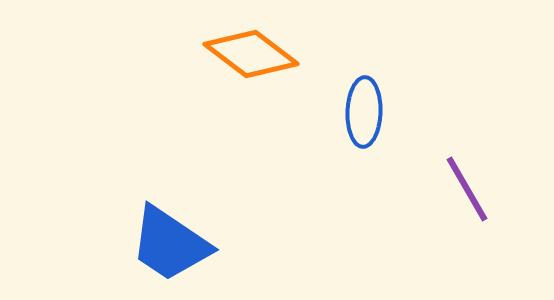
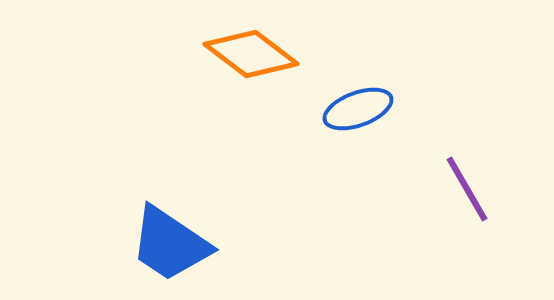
blue ellipse: moved 6 px left, 3 px up; rotated 68 degrees clockwise
